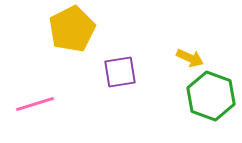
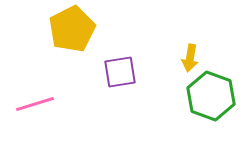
yellow arrow: rotated 76 degrees clockwise
